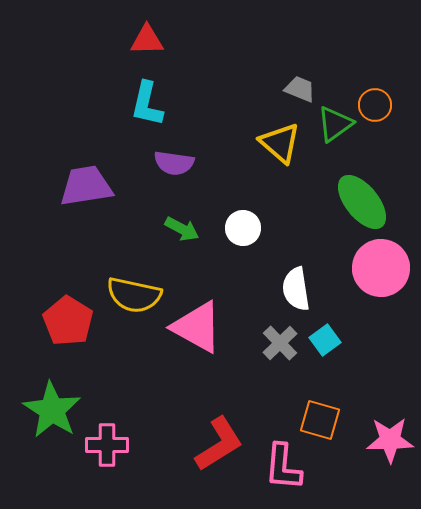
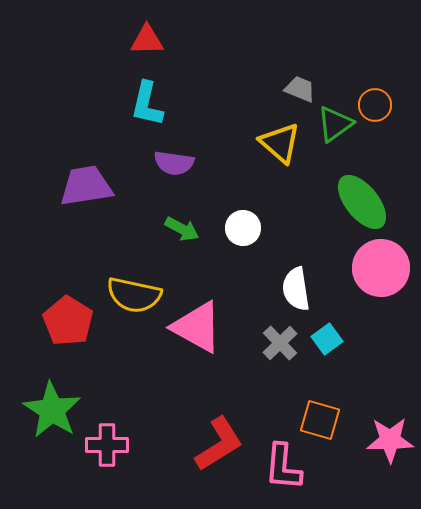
cyan square: moved 2 px right, 1 px up
